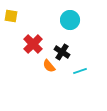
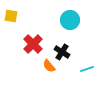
cyan line: moved 7 px right, 2 px up
